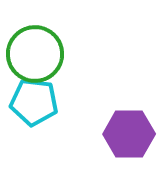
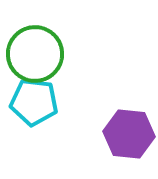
purple hexagon: rotated 6 degrees clockwise
